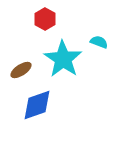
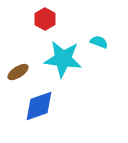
cyan star: rotated 27 degrees counterclockwise
brown ellipse: moved 3 px left, 2 px down
blue diamond: moved 2 px right, 1 px down
